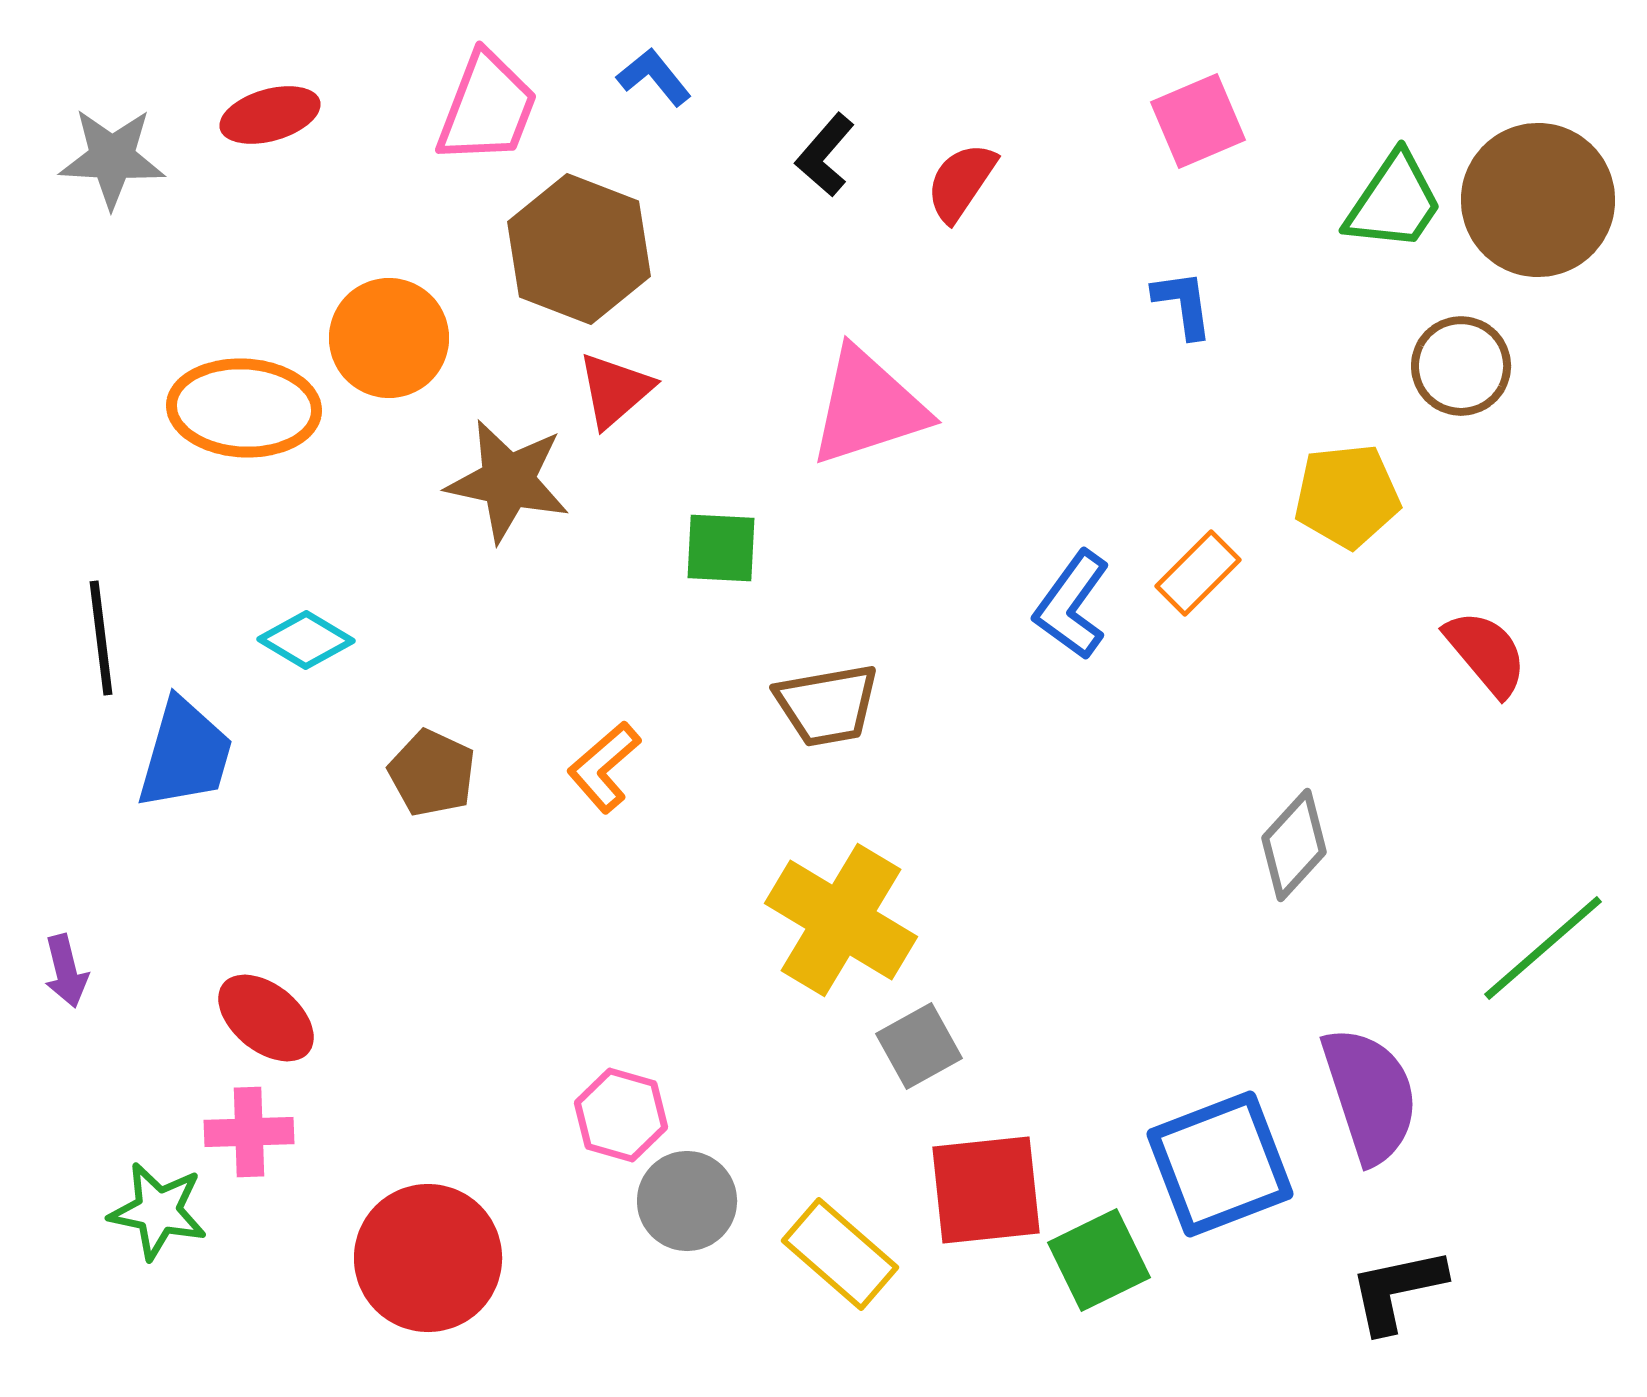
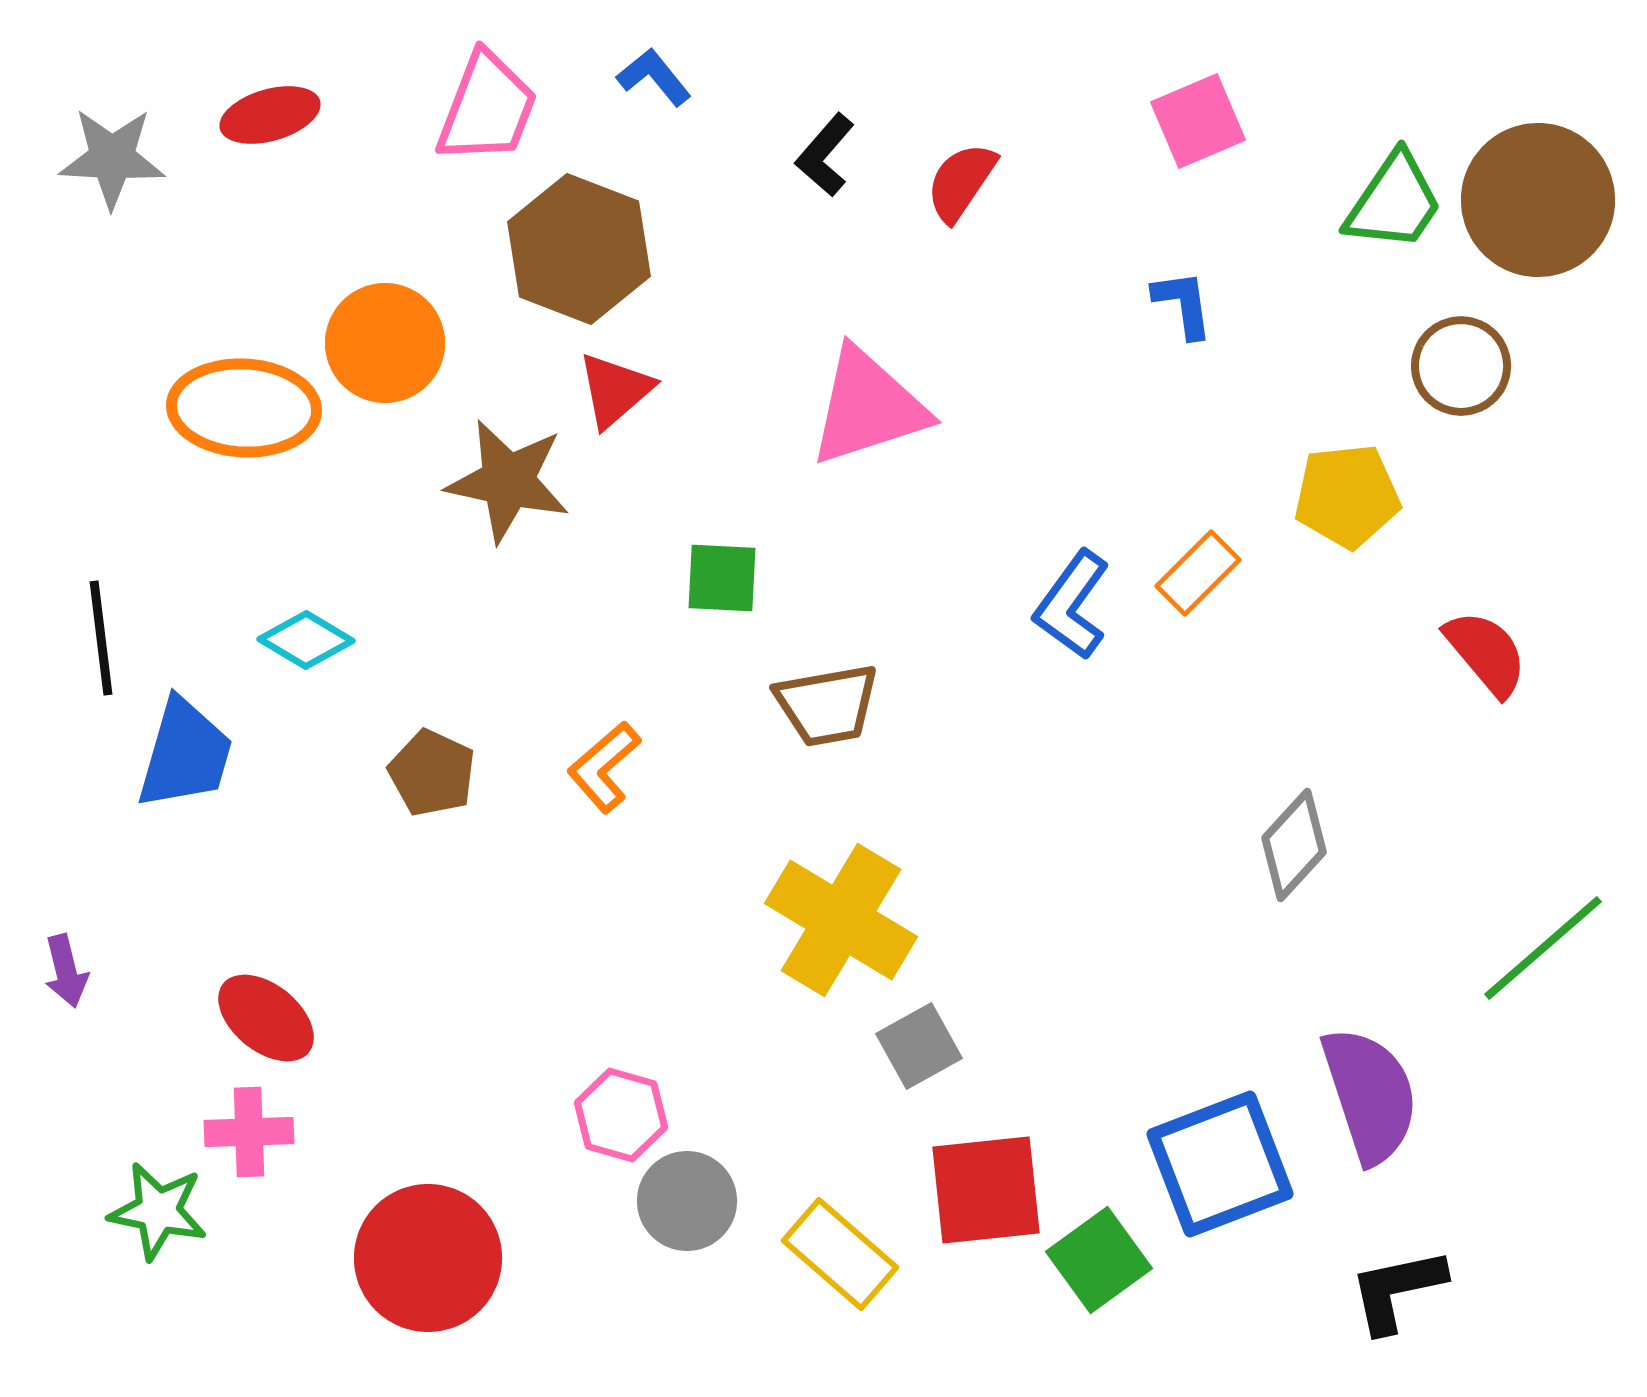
orange circle at (389, 338): moved 4 px left, 5 px down
green square at (721, 548): moved 1 px right, 30 px down
green square at (1099, 1260): rotated 10 degrees counterclockwise
